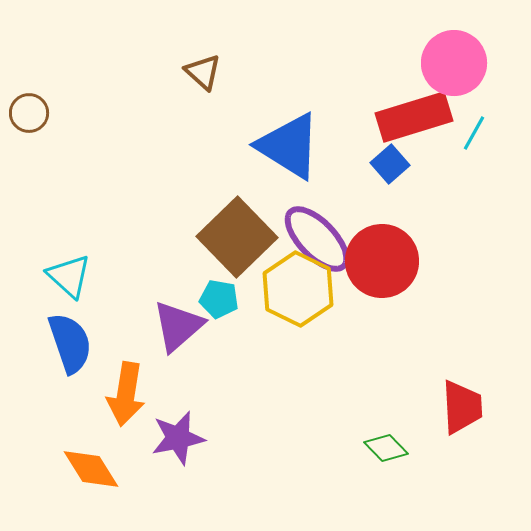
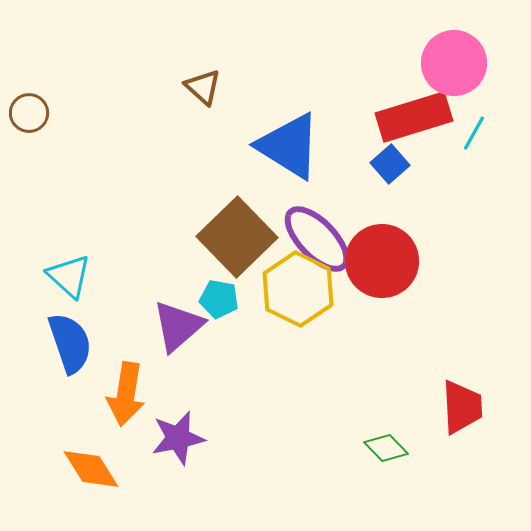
brown triangle: moved 15 px down
